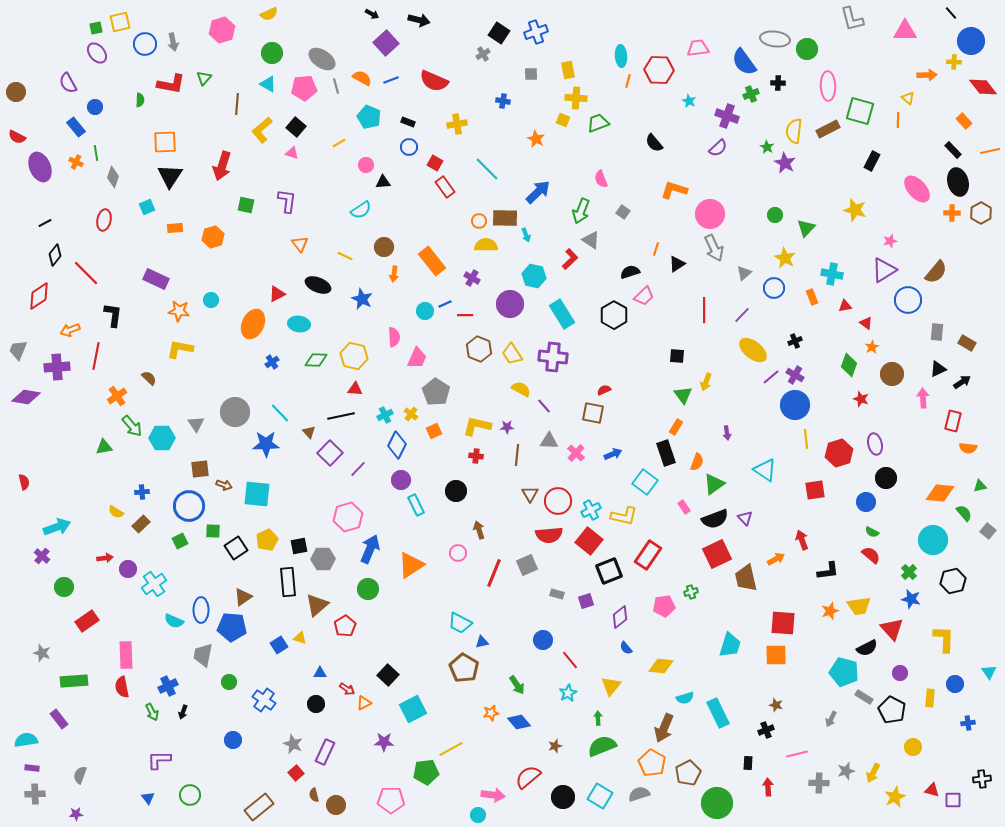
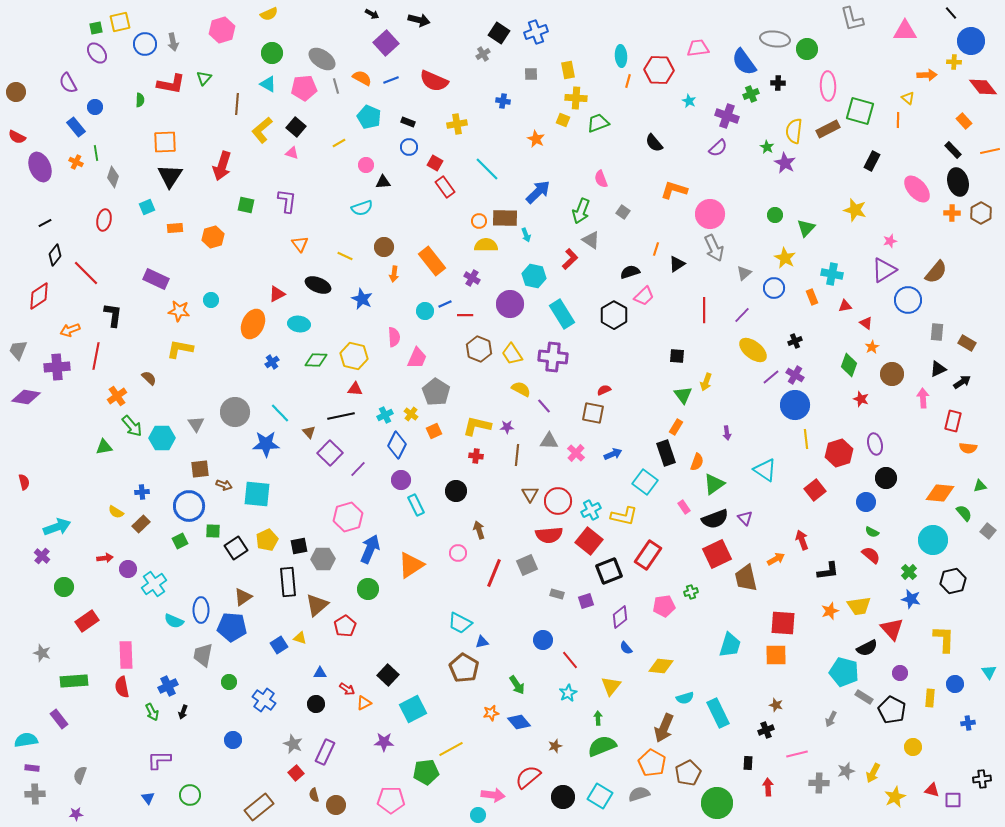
cyan semicircle at (361, 210): moved 1 px right, 2 px up; rotated 15 degrees clockwise
red square at (815, 490): rotated 30 degrees counterclockwise
